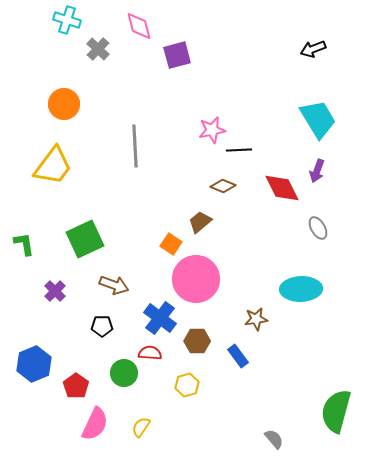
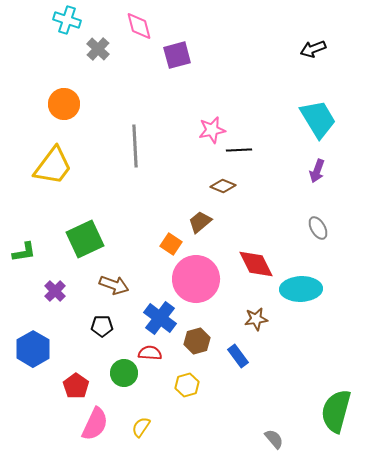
red diamond: moved 26 px left, 76 px down
green L-shape: moved 8 px down; rotated 90 degrees clockwise
brown hexagon: rotated 15 degrees counterclockwise
blue hexagon: moved 1 px left, 15 px up; rotated 8 degrees counterclockwise
